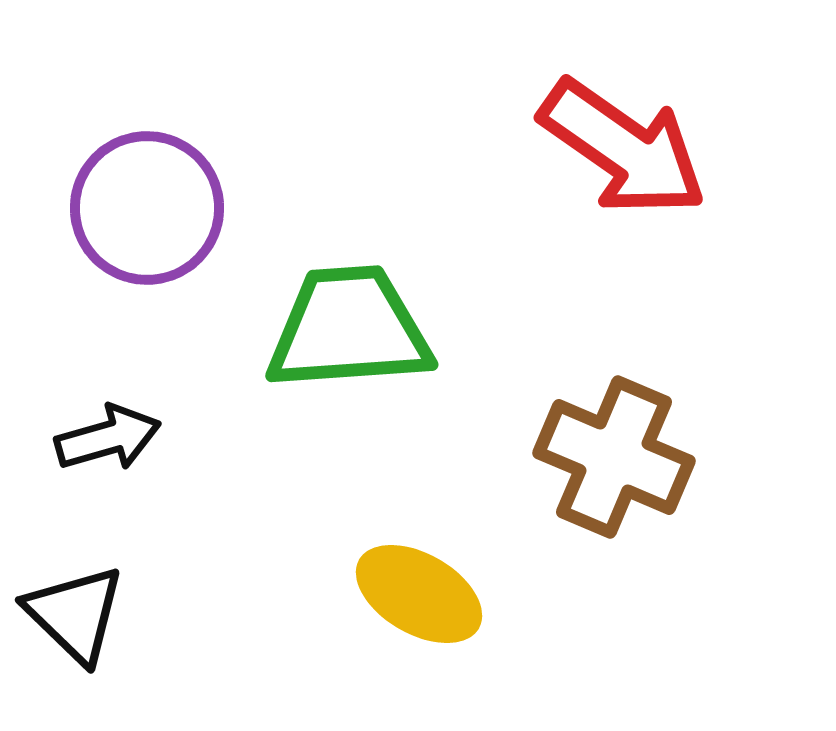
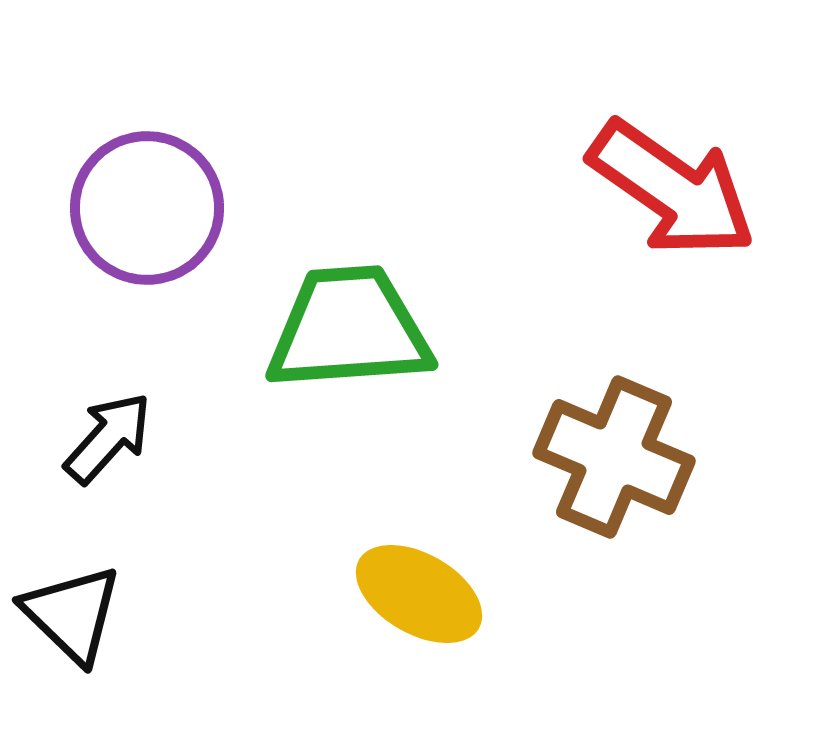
red arrow: moved 49 px right, 41 px down
black arrow: rotated 32 degrees counterclockwise
black triangle: moved 3 px left
